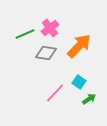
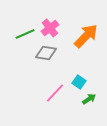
orange arrow: moved 7 px right, 10 px up
